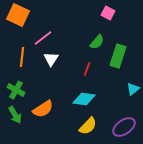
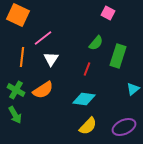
green semicircle: moved 1 px left, 1 px down
orange semicircle: moved 19 px up
purple ellipse: rotated 10 degrees clockwise
